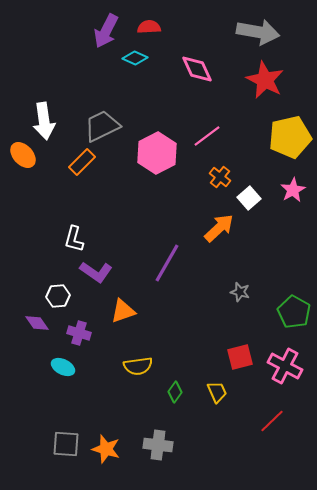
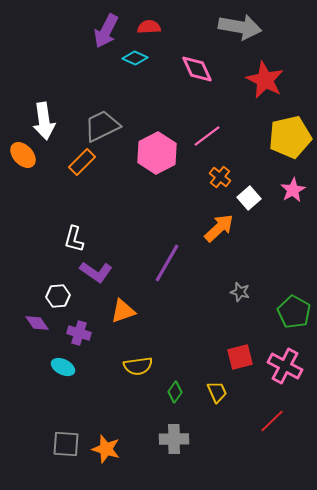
gray arrow: moved 18 px left, 5 px up
gray cross: moved 16 px right, 6 px up; rotated 8 degrees counterclockwise
